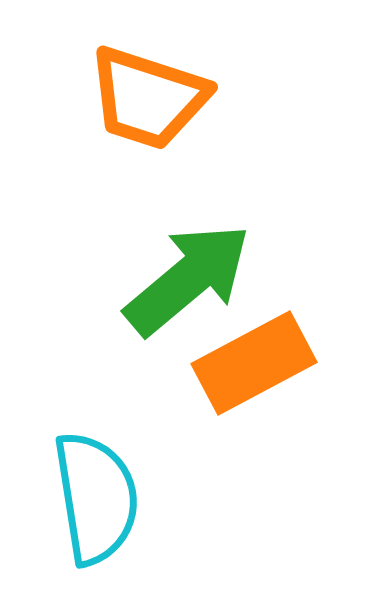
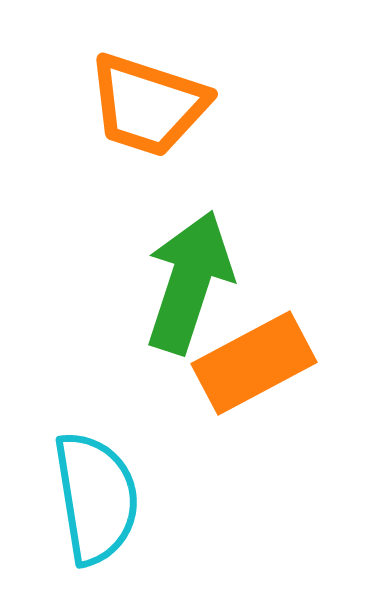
orange trapezoid: moved 7 px down
green arrow: moved 1 px right, 3 px down; rotated 32 degrees counterclockwise
